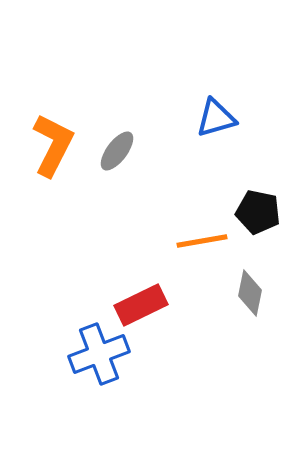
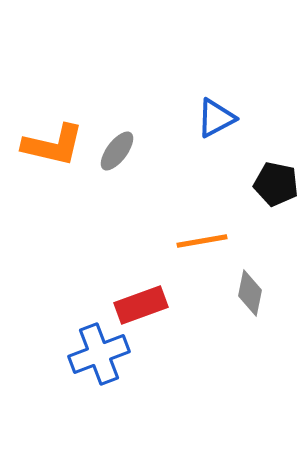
blue triangle: rotated 12 degrees counterclockwise
orange L-shape: rotated 76 degrees clockwise
black pentagon: moved 18 px right, 28 px up
red rectangle: rotated 6 degrees clockwise
